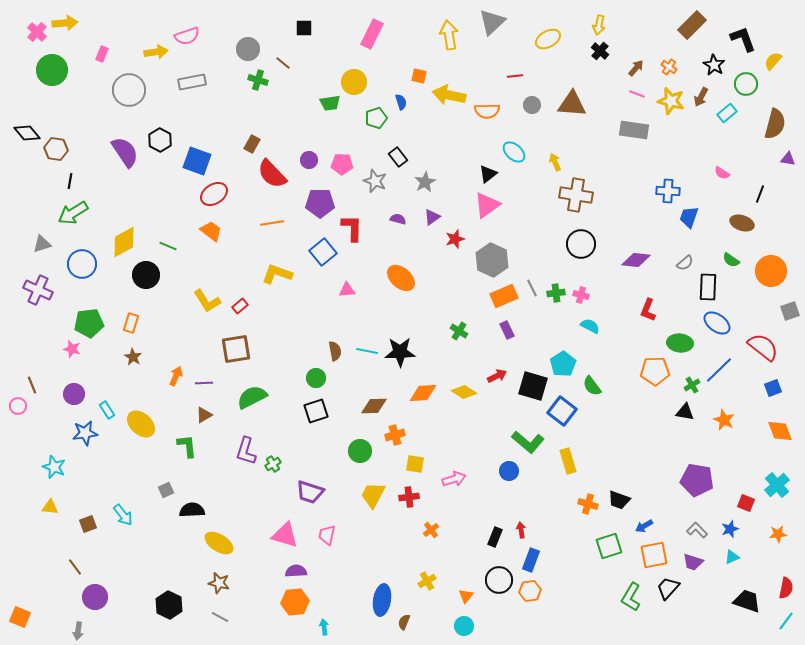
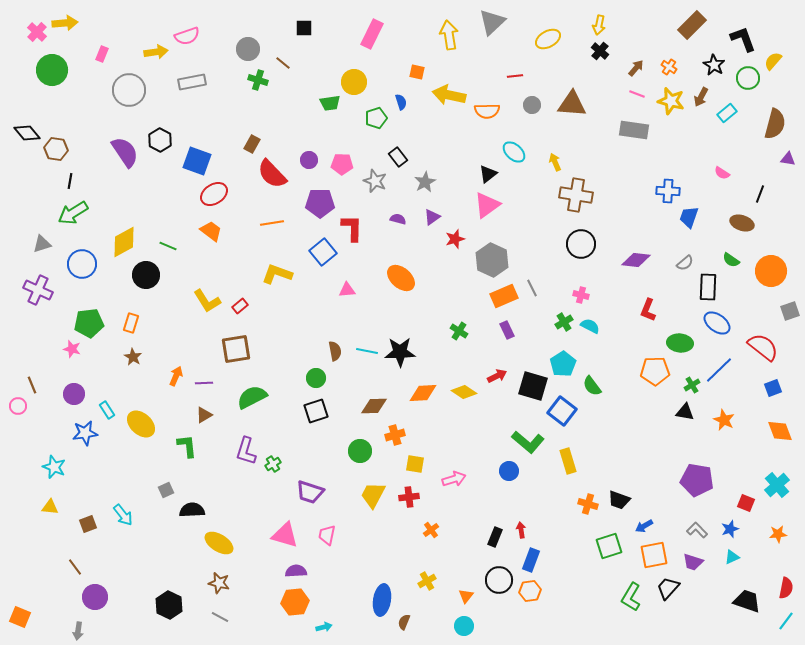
orange square at (419, 76): moved 2 px left, 4 px up
green circle at (746, 84): moved 2 px right, 6 px up
green cross at (556, 293): moved 8 px right, 29 px down; rotated 24 degrees counterclockwise
cyan arrow at (324, 627): rotated 84 degrees clockwise
